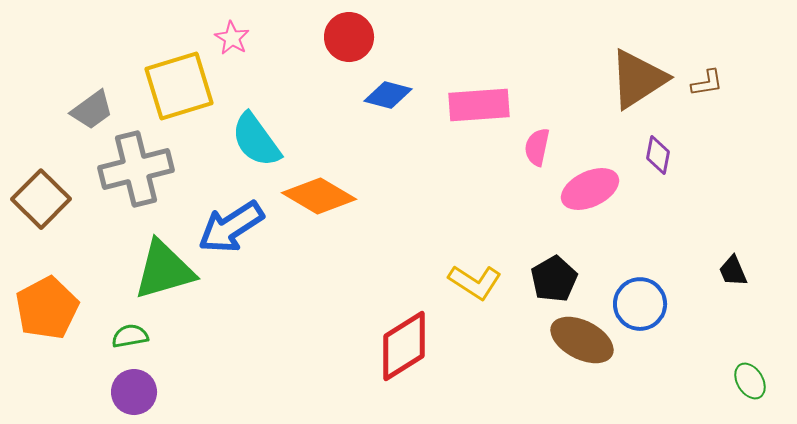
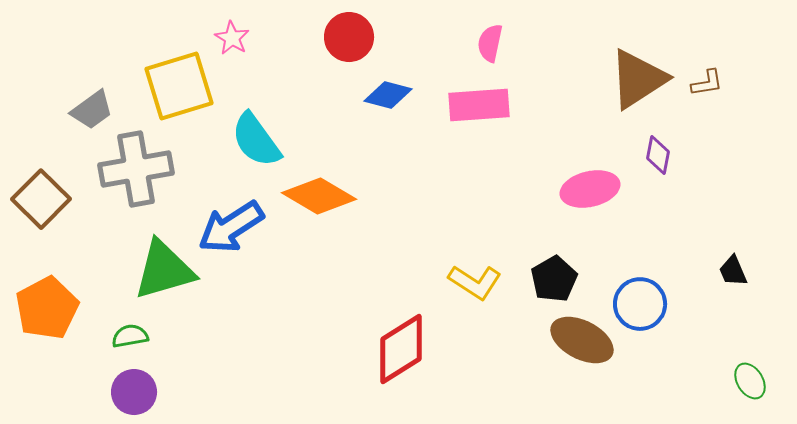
pink semicircle: moved 47 px left, 104 px up
gray cross: rotated 4 degrees clockwise
pink ellipse: rotated 12 degrees clockwise
red diamond: moved 3 px left, 3 px down
